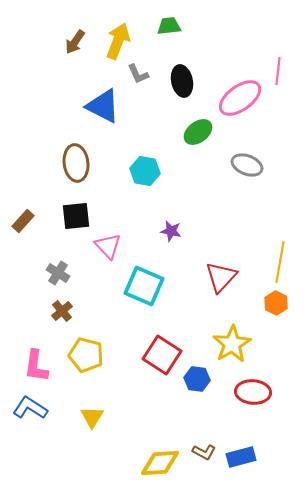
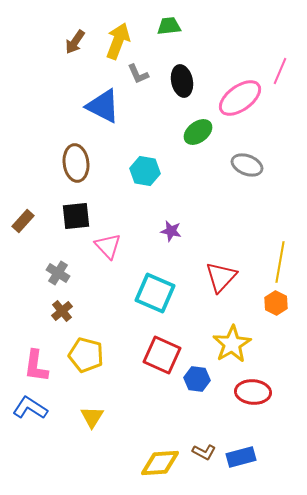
pink line: moved 2 px right; rotated 16 degrees clockwise
cyan square: moved 11 px right, 7 px down
red square: rotated 9 degrees counterclockwise
